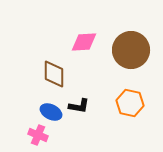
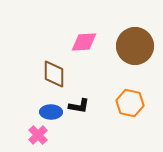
brown circle: moved 4 px right, 4 px up
blue ellipse: rotated 25 degrees counterclockwise
pink cross: rotated 24 degrees clockwise
